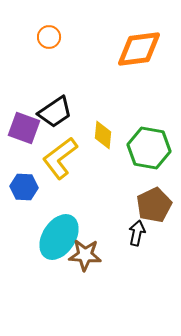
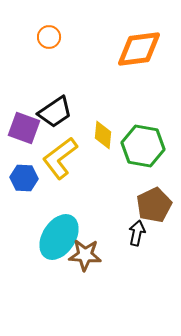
green hexagon: moved 6 px left, 2 px up
blue hexagon: moved 9 px up
